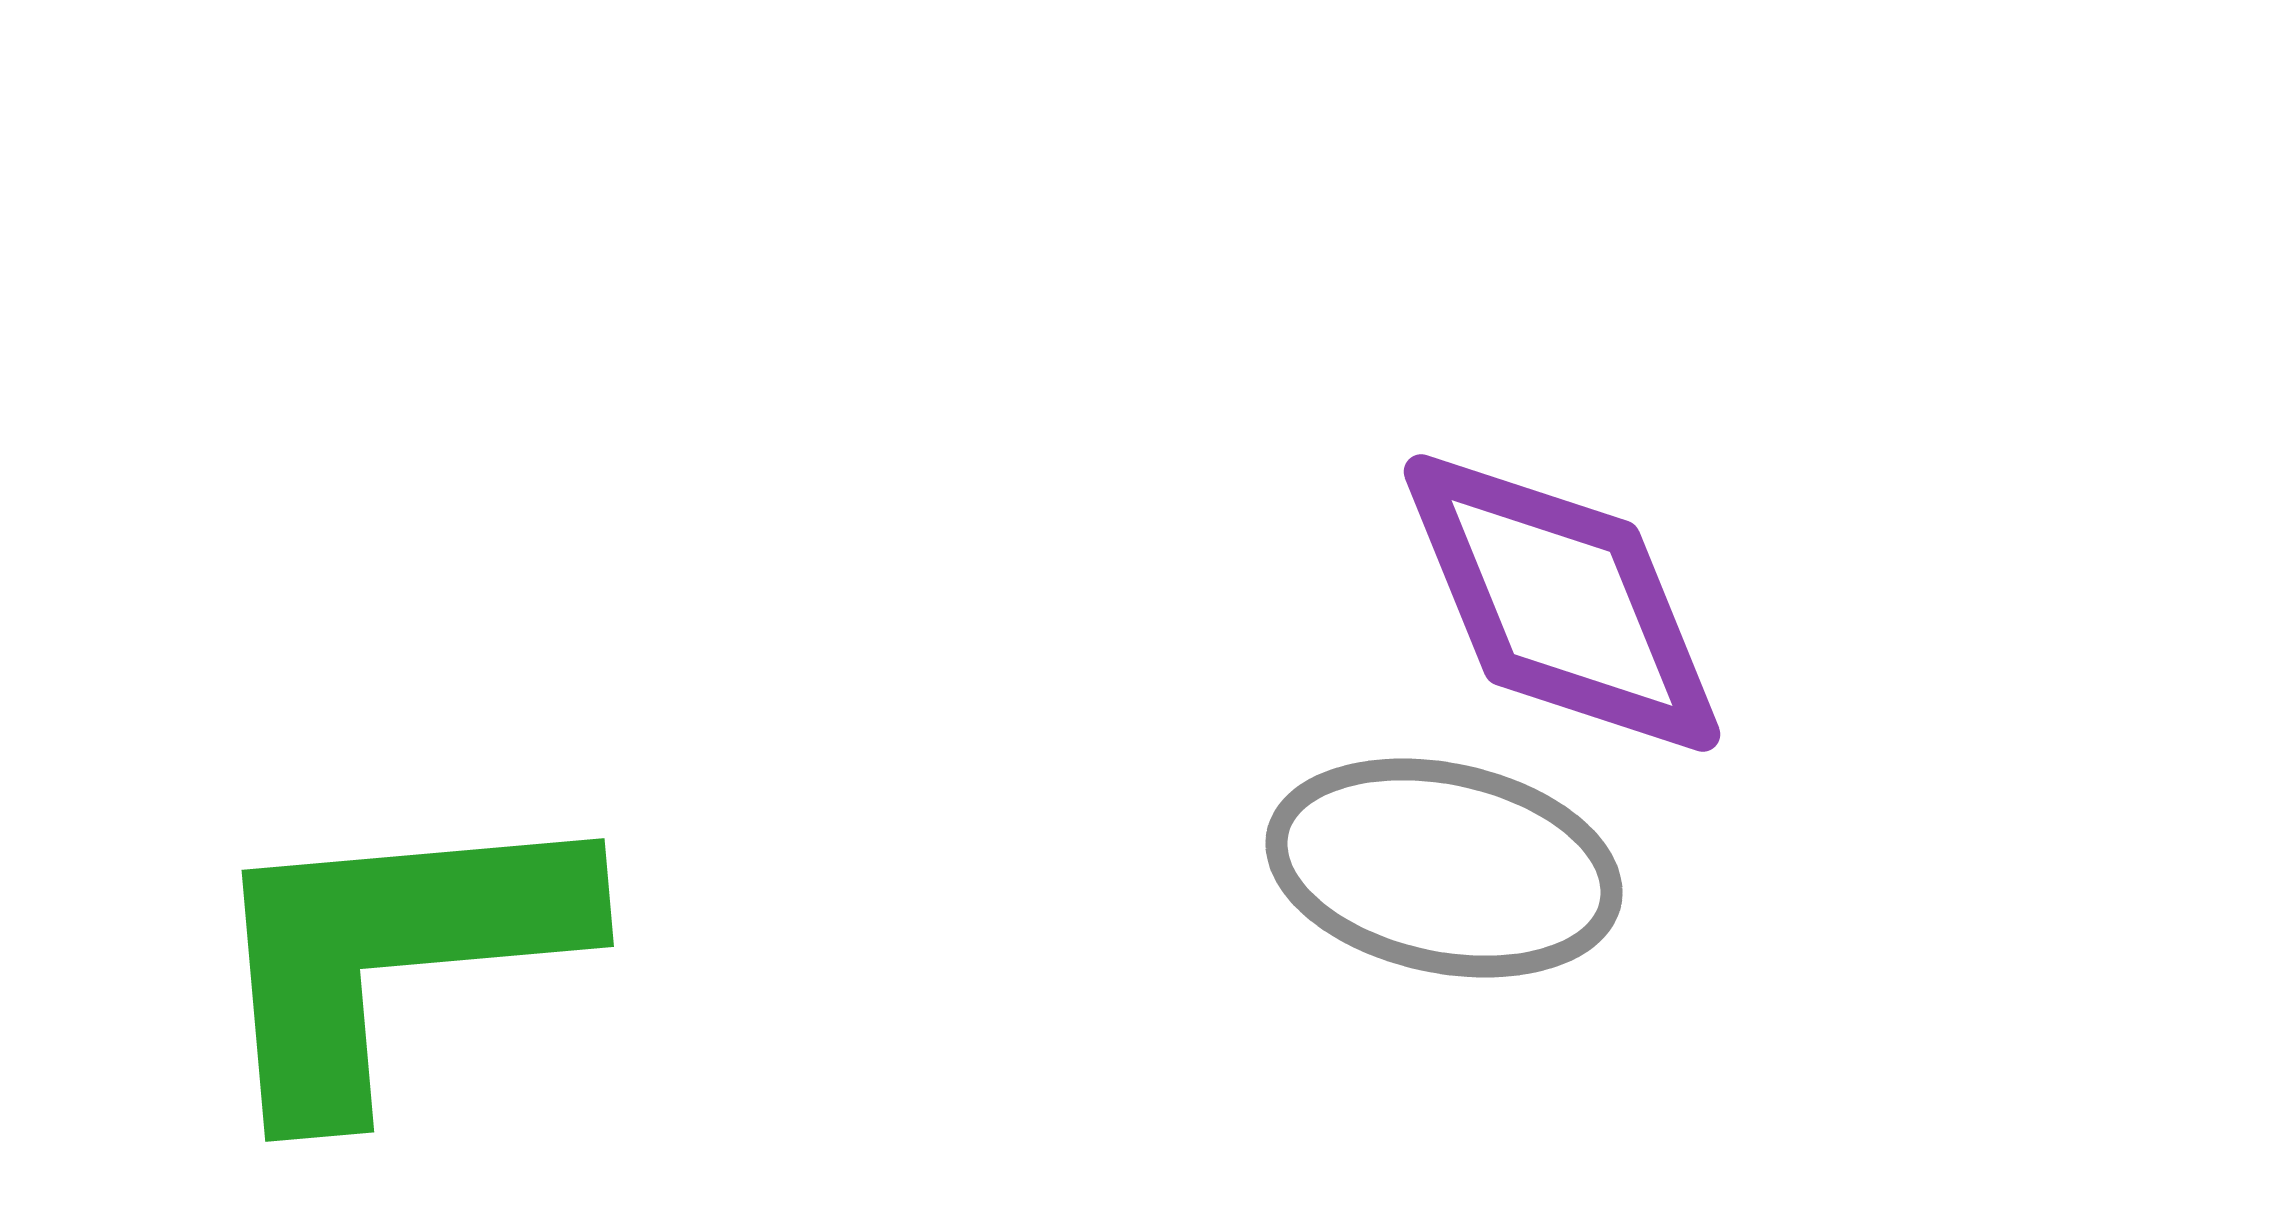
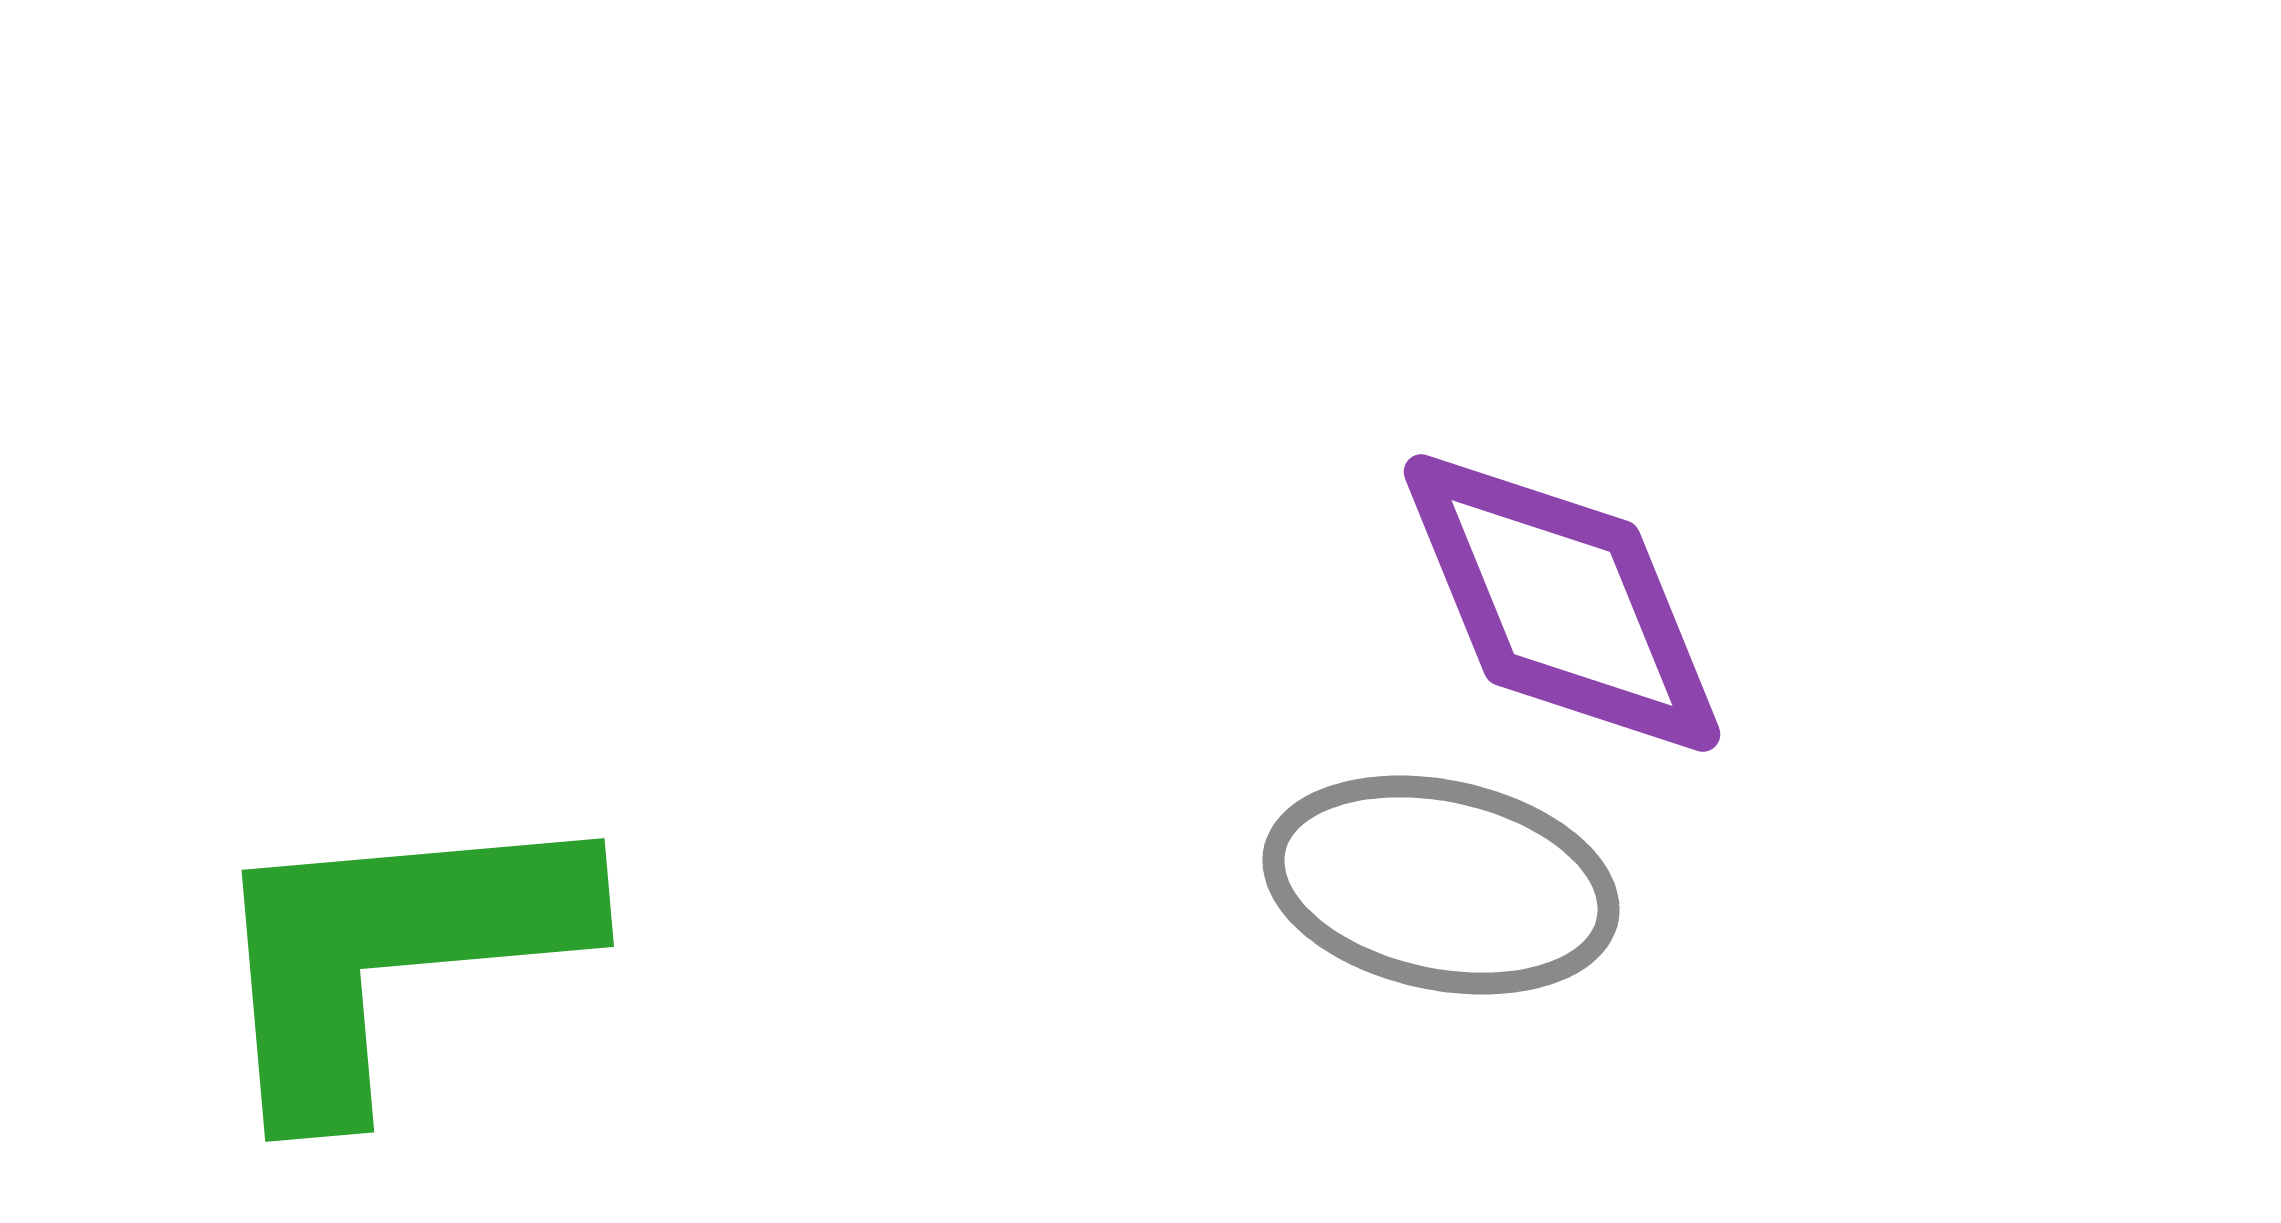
gray ellipse: moved 3 px left, 17 px down
